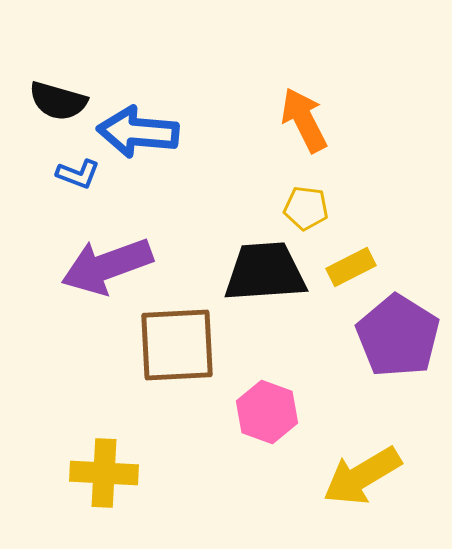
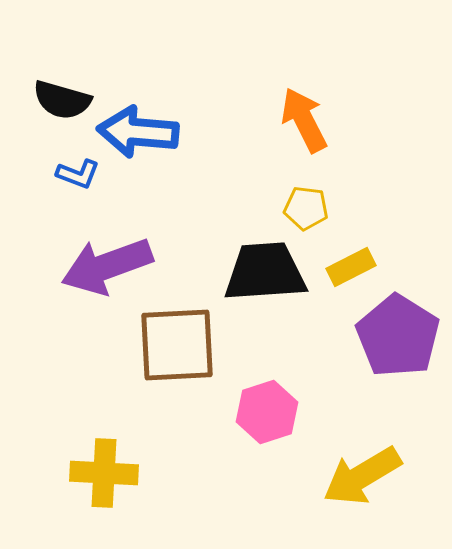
black semicircle: moved 4 px right, 1 px up
pink hexagon: rotated 22 degrees clockwise
